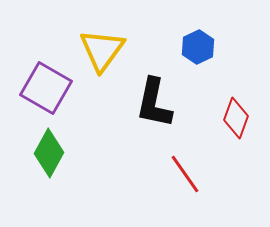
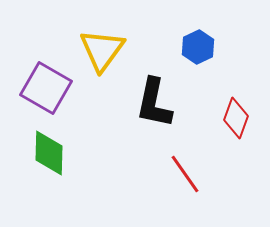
green diamond: rotated 27 degrees counterclockwise
